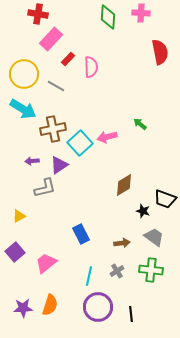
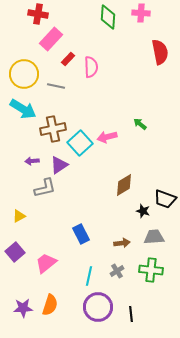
gray line: rotated 18 degrees counterclockwise
gray trapezoid: rotated 40 degrees counterclockwise
